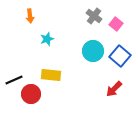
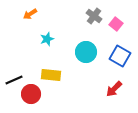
orange arrow: moved 2 px up; rotated 64 degrees clockwise
cyan circle: moved 7 px left, 1 px down
blue square: rotated 10 degrees counterclockwise
